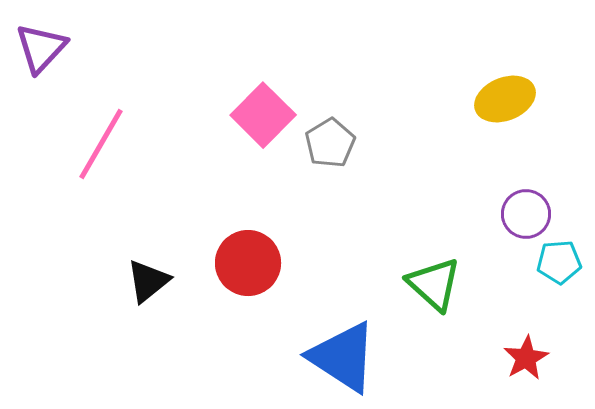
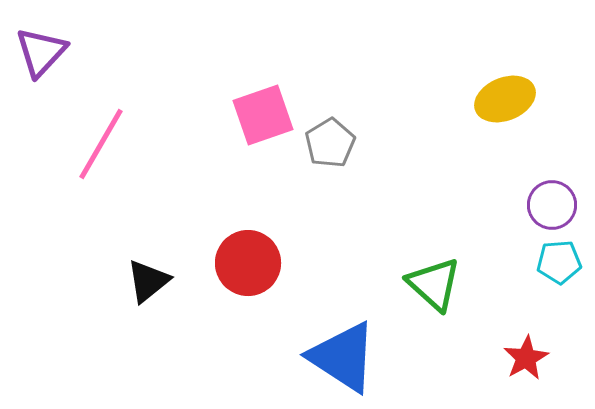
purple triangle: moved 4 px down
pink square: rotated 26 degrees clockwise
purple circle: moved 26 px right, 9 px up
